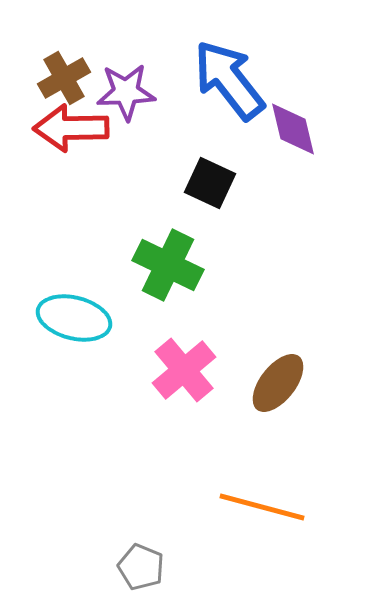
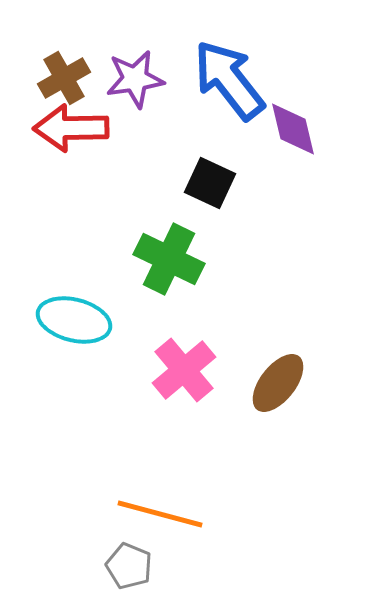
purple star: moved 9 px right, 13 px up; rotated 6 degrees counterclockwise
green cross: moved 1 px right, 6 px up
cyan ellipse: moved 2 px down
orange line: moved 102 px left, 7 px down
gray pentagon: moved 12 px left, 1 px up
